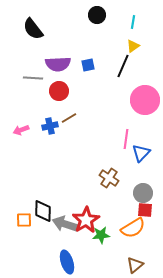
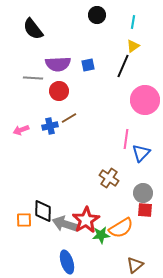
orange semicircle: moved 12 px left
